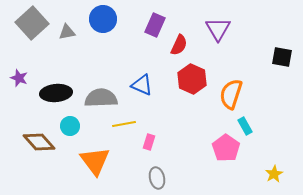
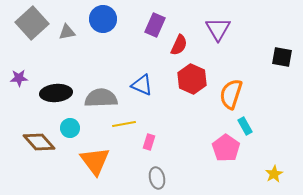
purple star: rotated 24 degrees counterclockwise
cyan circle: moved 2 px down
